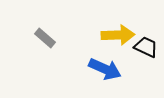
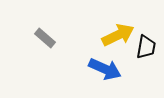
yellow arrow: rotated 24 degrees counterclockwise
black trapezoid: rotated 75 degrees clockwise
